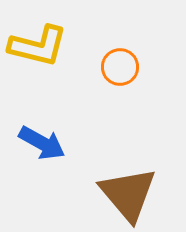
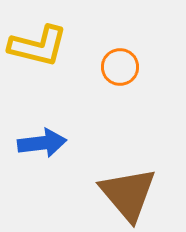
blue arrow: rotated 36 degrees counterclockwise
